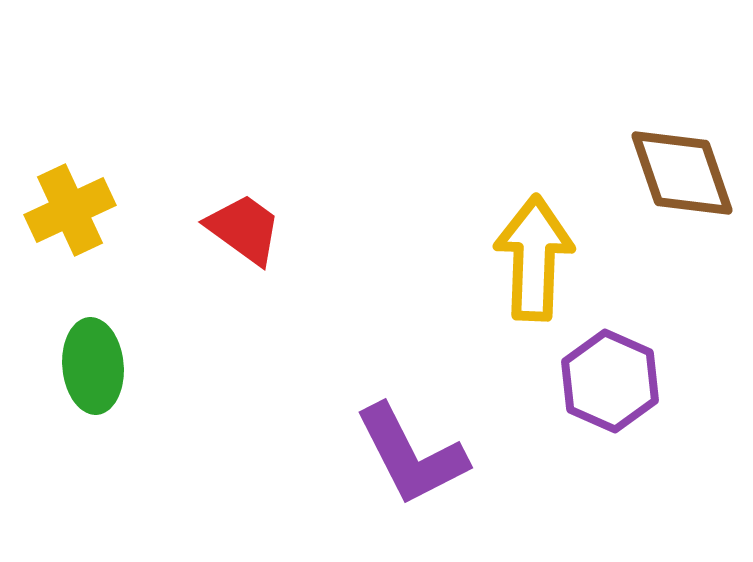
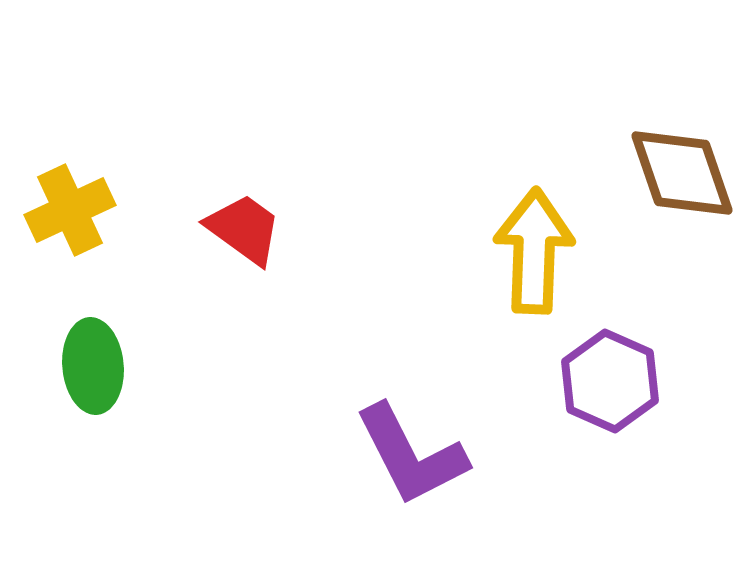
yellow arrow: moved 7 px up
